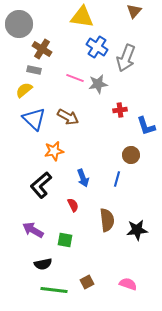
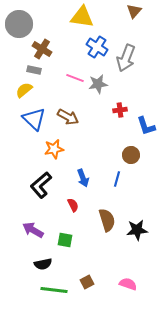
orange star: moved 2 px up
brown semicircle: rotated 10 degrees counterclockwise
